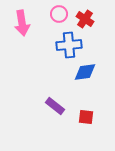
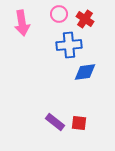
purple rectangle: moved 16 px down
red square: moved 7 px left, 6 px down
